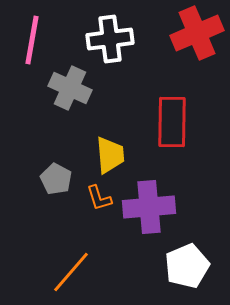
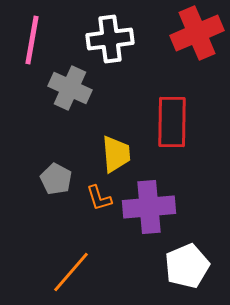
yellow trapezoid: moved 6 px right, 1 px up
